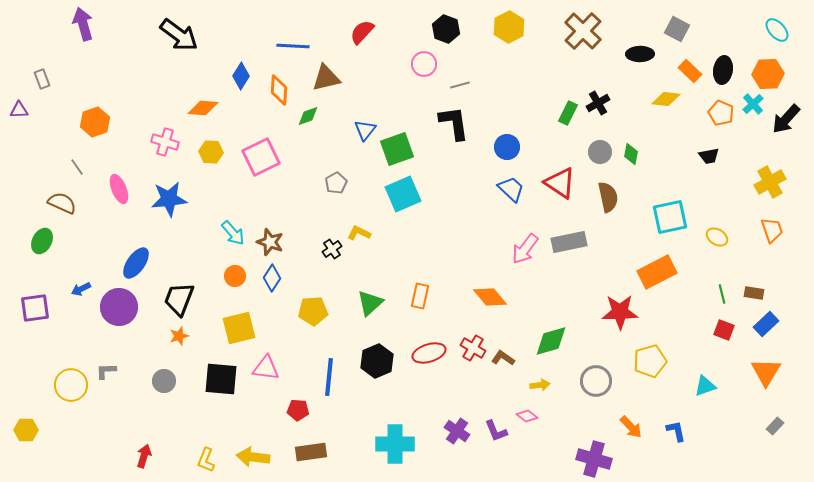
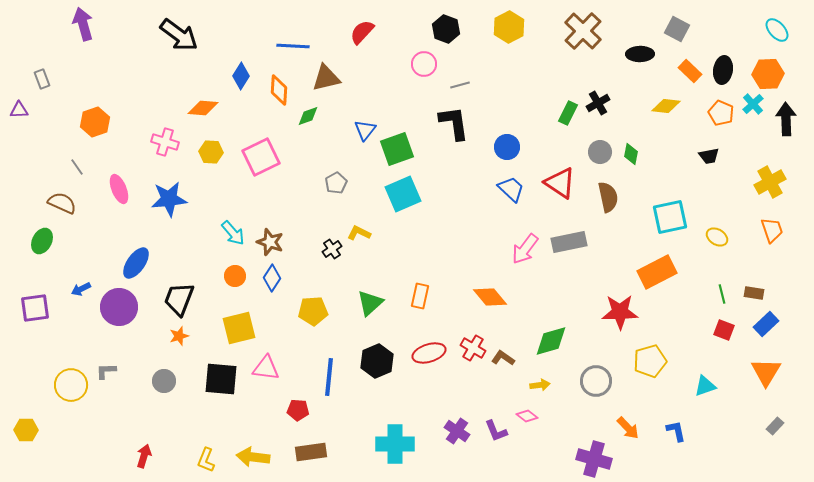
yellow diamond at (666, 99): moved 7 px down
black arrow at (786, 119): rotated 136 degrees clockwise
orange arrow at (631, 427): moved 3 px left, 1 px down
